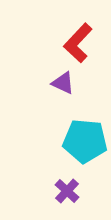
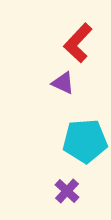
cyan pentagon: rotated 9 degrees counterclockwise
